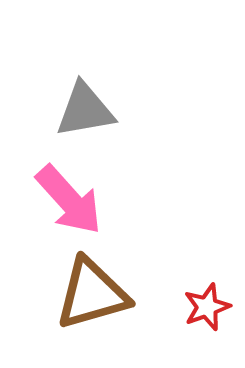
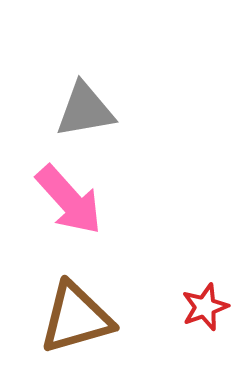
brown triangle: moved 16 px left, 24 px down
red star: moved 2 px left
